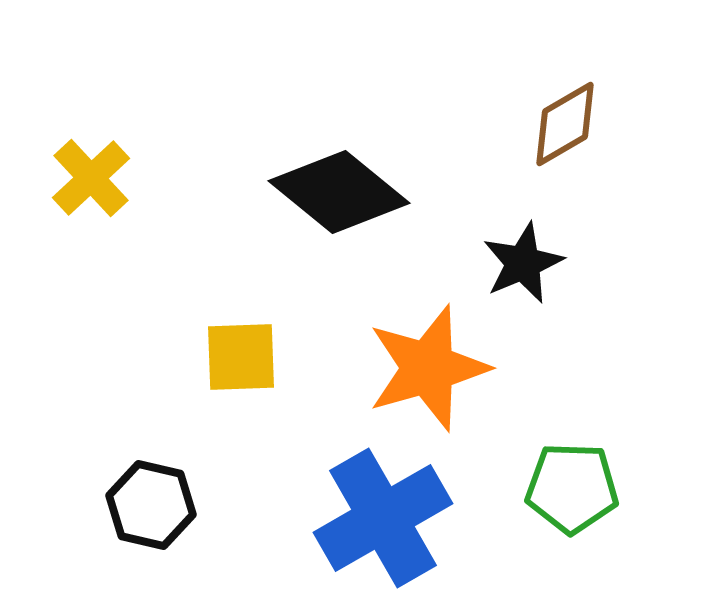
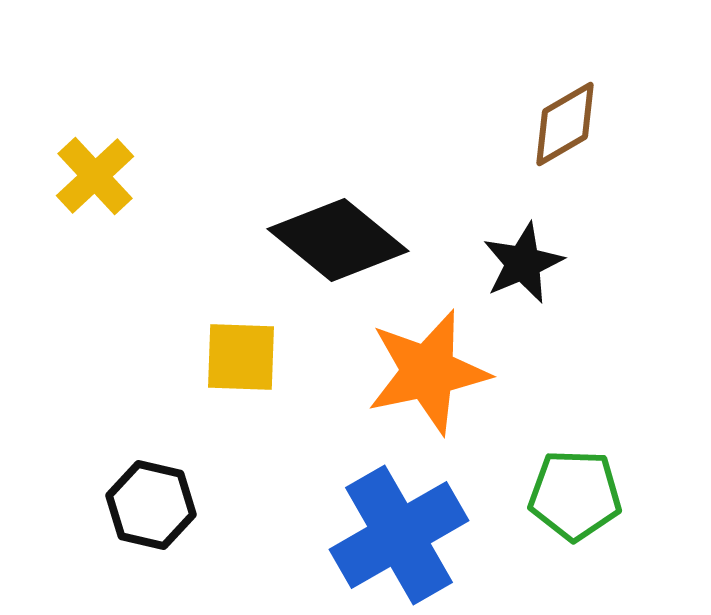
yellow cross: moved 4 px right, 2 px up
black diamond: moved 1 px left, 48 px down
yellow square: rotated 4 degrees clockwise
orange star: moved 4 px down; rotated 4 degrees clockwise
green pentagon: moved 3 px right, 7 px down
blue cross: moved 16 px right, 17 px down
